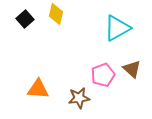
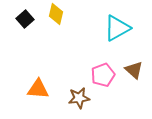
brown triangle: moved 2 px right, 1 px down
